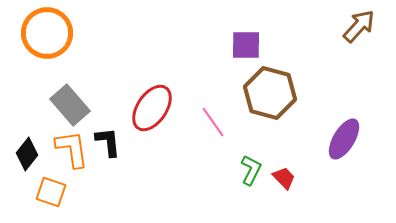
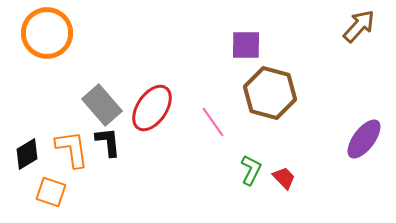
gray rectangle: moved 32 px right
purple ellipse: moved 20 px right; rotated 6 degrees clockwise
black diamond: rotated 20 degrees clockwise
